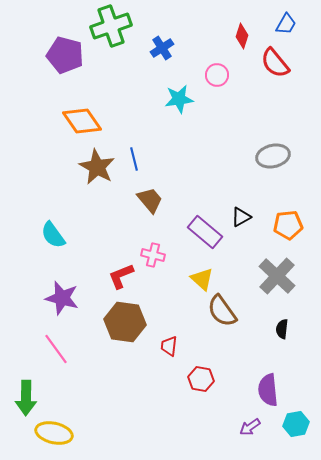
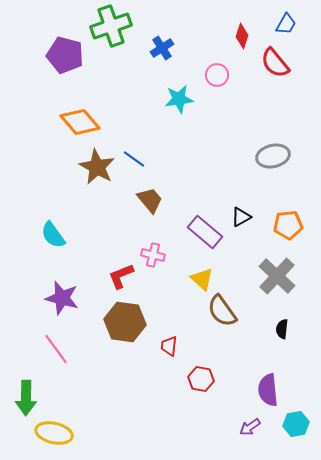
orange diamond: moved 2 px left, 1 px down; rotated 6 degrees counterclockwise
blue line: rotated 40 degrees counterclockwise
